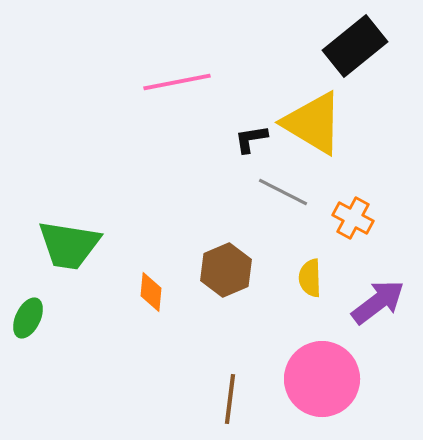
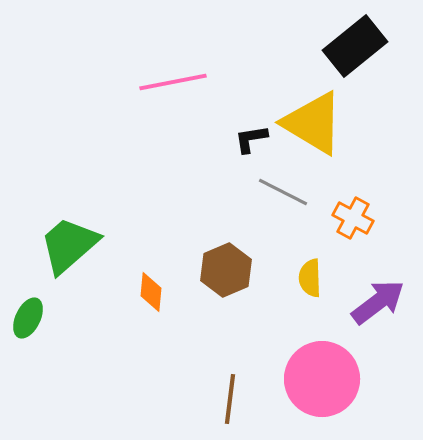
pink line: moved 4 px left
green trapezoid: rotated 130 degrees clockwise
